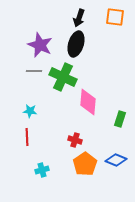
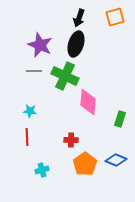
orange square: rotated 24 degrees counterclockwise
green cross: moved 2 px right, 1 px up
red cross: moved 4 px left; rotated 16 degrees counterclockwise
